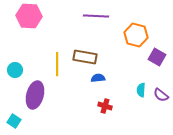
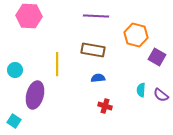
brown rectangle: moved 8 px right, 7 px up
